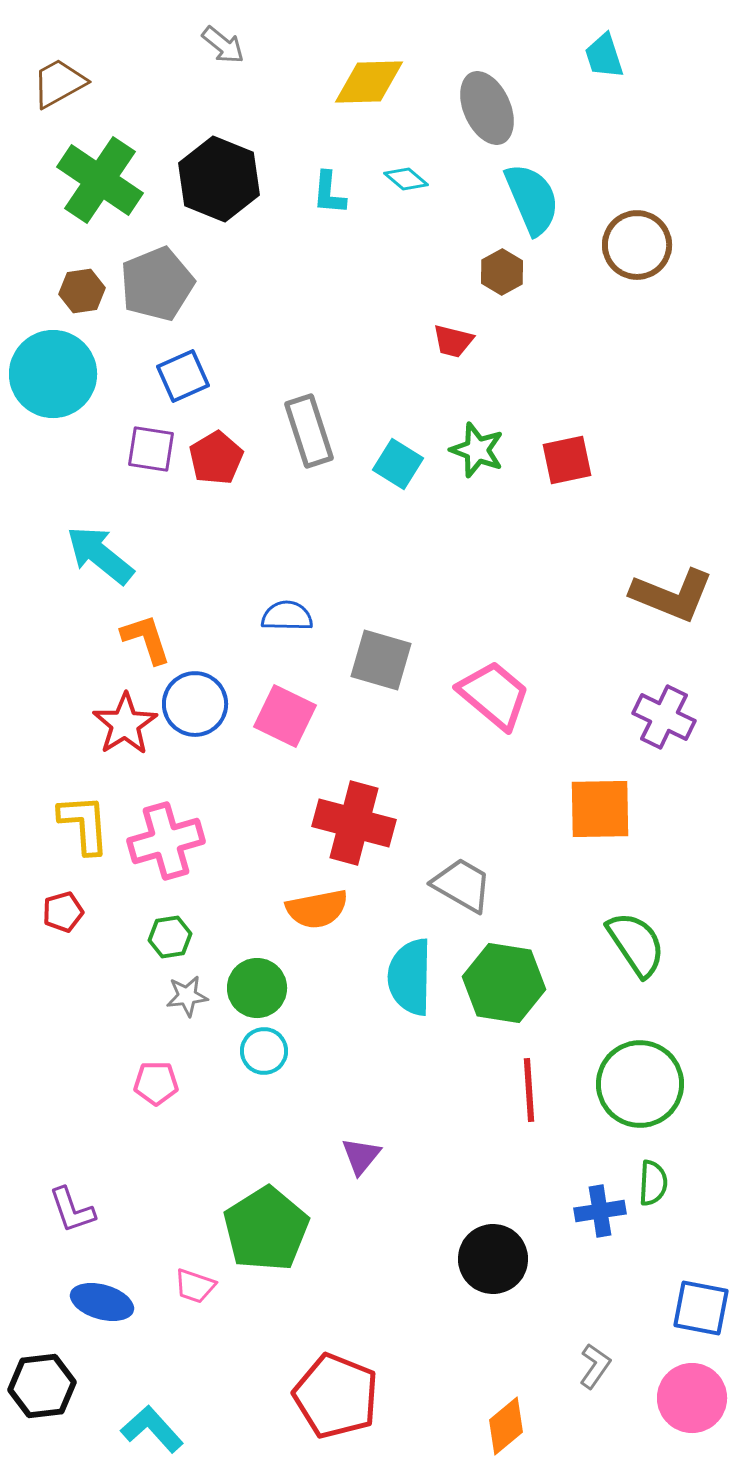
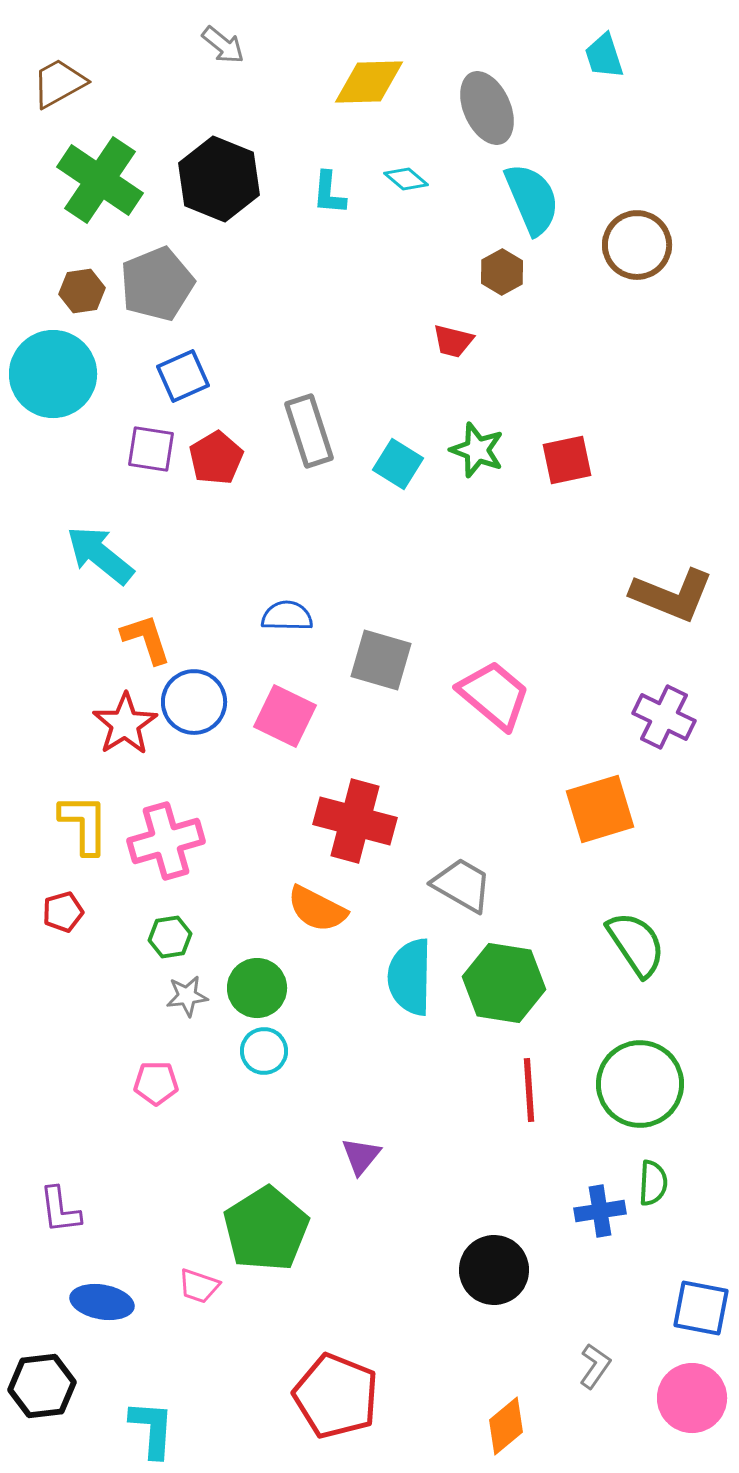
blue circle at (195, 704): moved 1 px left, 2 px up
orange square at (600, 809): rotated 16 degrees counterclockwise
red cross at (354, 823): moved 1 px right, 2 px up
yellow L-shape at (84, 824): rotated 4 degrees clockwise
orange semicircle at (317, 909): rotated 38 degrees clockwise
purple L-shape at (72, 1210): moved 12 px left; rotated 12 degrees clockwise
black circle at (493, 1259): moved 1 px right, 11 px down
pink trapezoid at (195, 1286): moved 4 px right
blue ellipse at (102, 1302): rotated 6 degrees counterclockwise
cyan L-shape at (152, 1429): rotated 46 degrees clockwise
